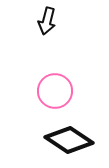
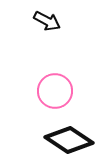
black arrow: rotated 76 degrees counterclockwise
